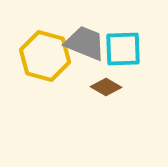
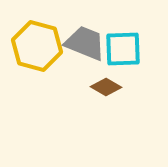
yellow hexagon: moved 8 px left, 10 px up
